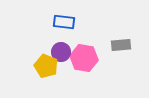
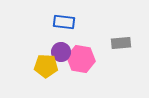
gray rectangle: moved 2 px up
pink hexagon: moved 3 px left, 1 px down
yellow pentagon: rotated 20 degrees counterclockwise
